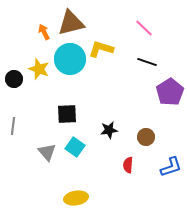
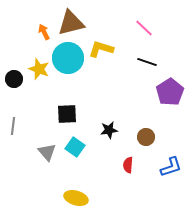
cyan circle: moved 2 px left, 1 px up
yellow ellipse: rotated 25 degrees clockwise
